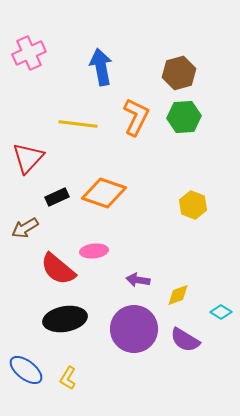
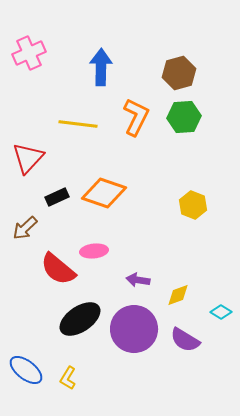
blue arrow: rotated 12 degrees clockwise
brown arrow: rotated 12 degrees counterclockwise
black ellipse: moved 15 px right; rotated 24 degrees counterclockwise
